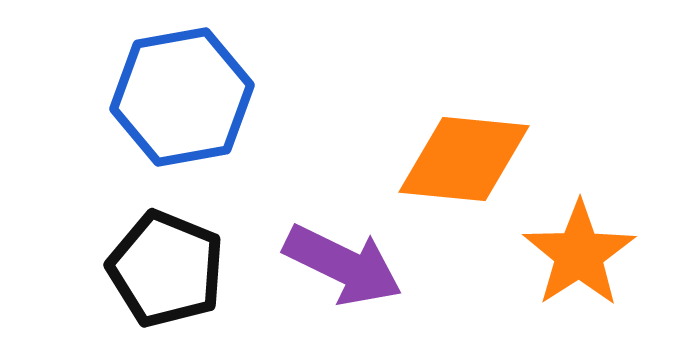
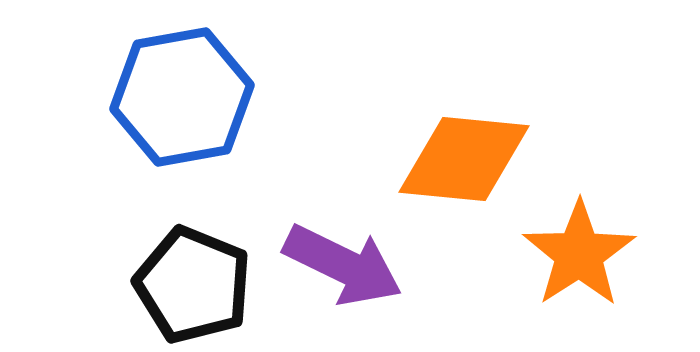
black pentagon: moved 27 px right, 16 px down
